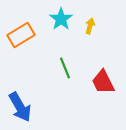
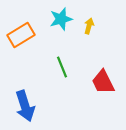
cyan star: rotated 20 degrees clockwise
yellow arrow: moved 1 px left
green line: moved 3 px left, 1 px up
blue arrow: moved 5 px right, 1 px up; rotated 12 degrees clockwise
